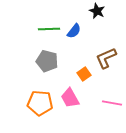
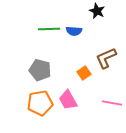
blue semicircle: rotated 56 degrees clockwise
gray pentagon: moved 7 px left, 9 px down
orange square: moved 1 px up
pink trapezoid: moved 2 px left, 2 px down
orange pentagon: rotated 15 degrees counterclockwise
